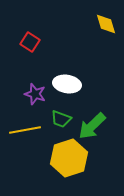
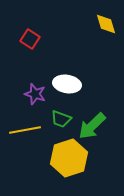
red square: moved 3 px up
